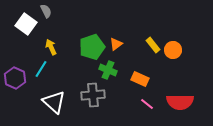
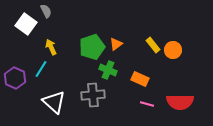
pink line: rotated 24 degrees counterclockwise
